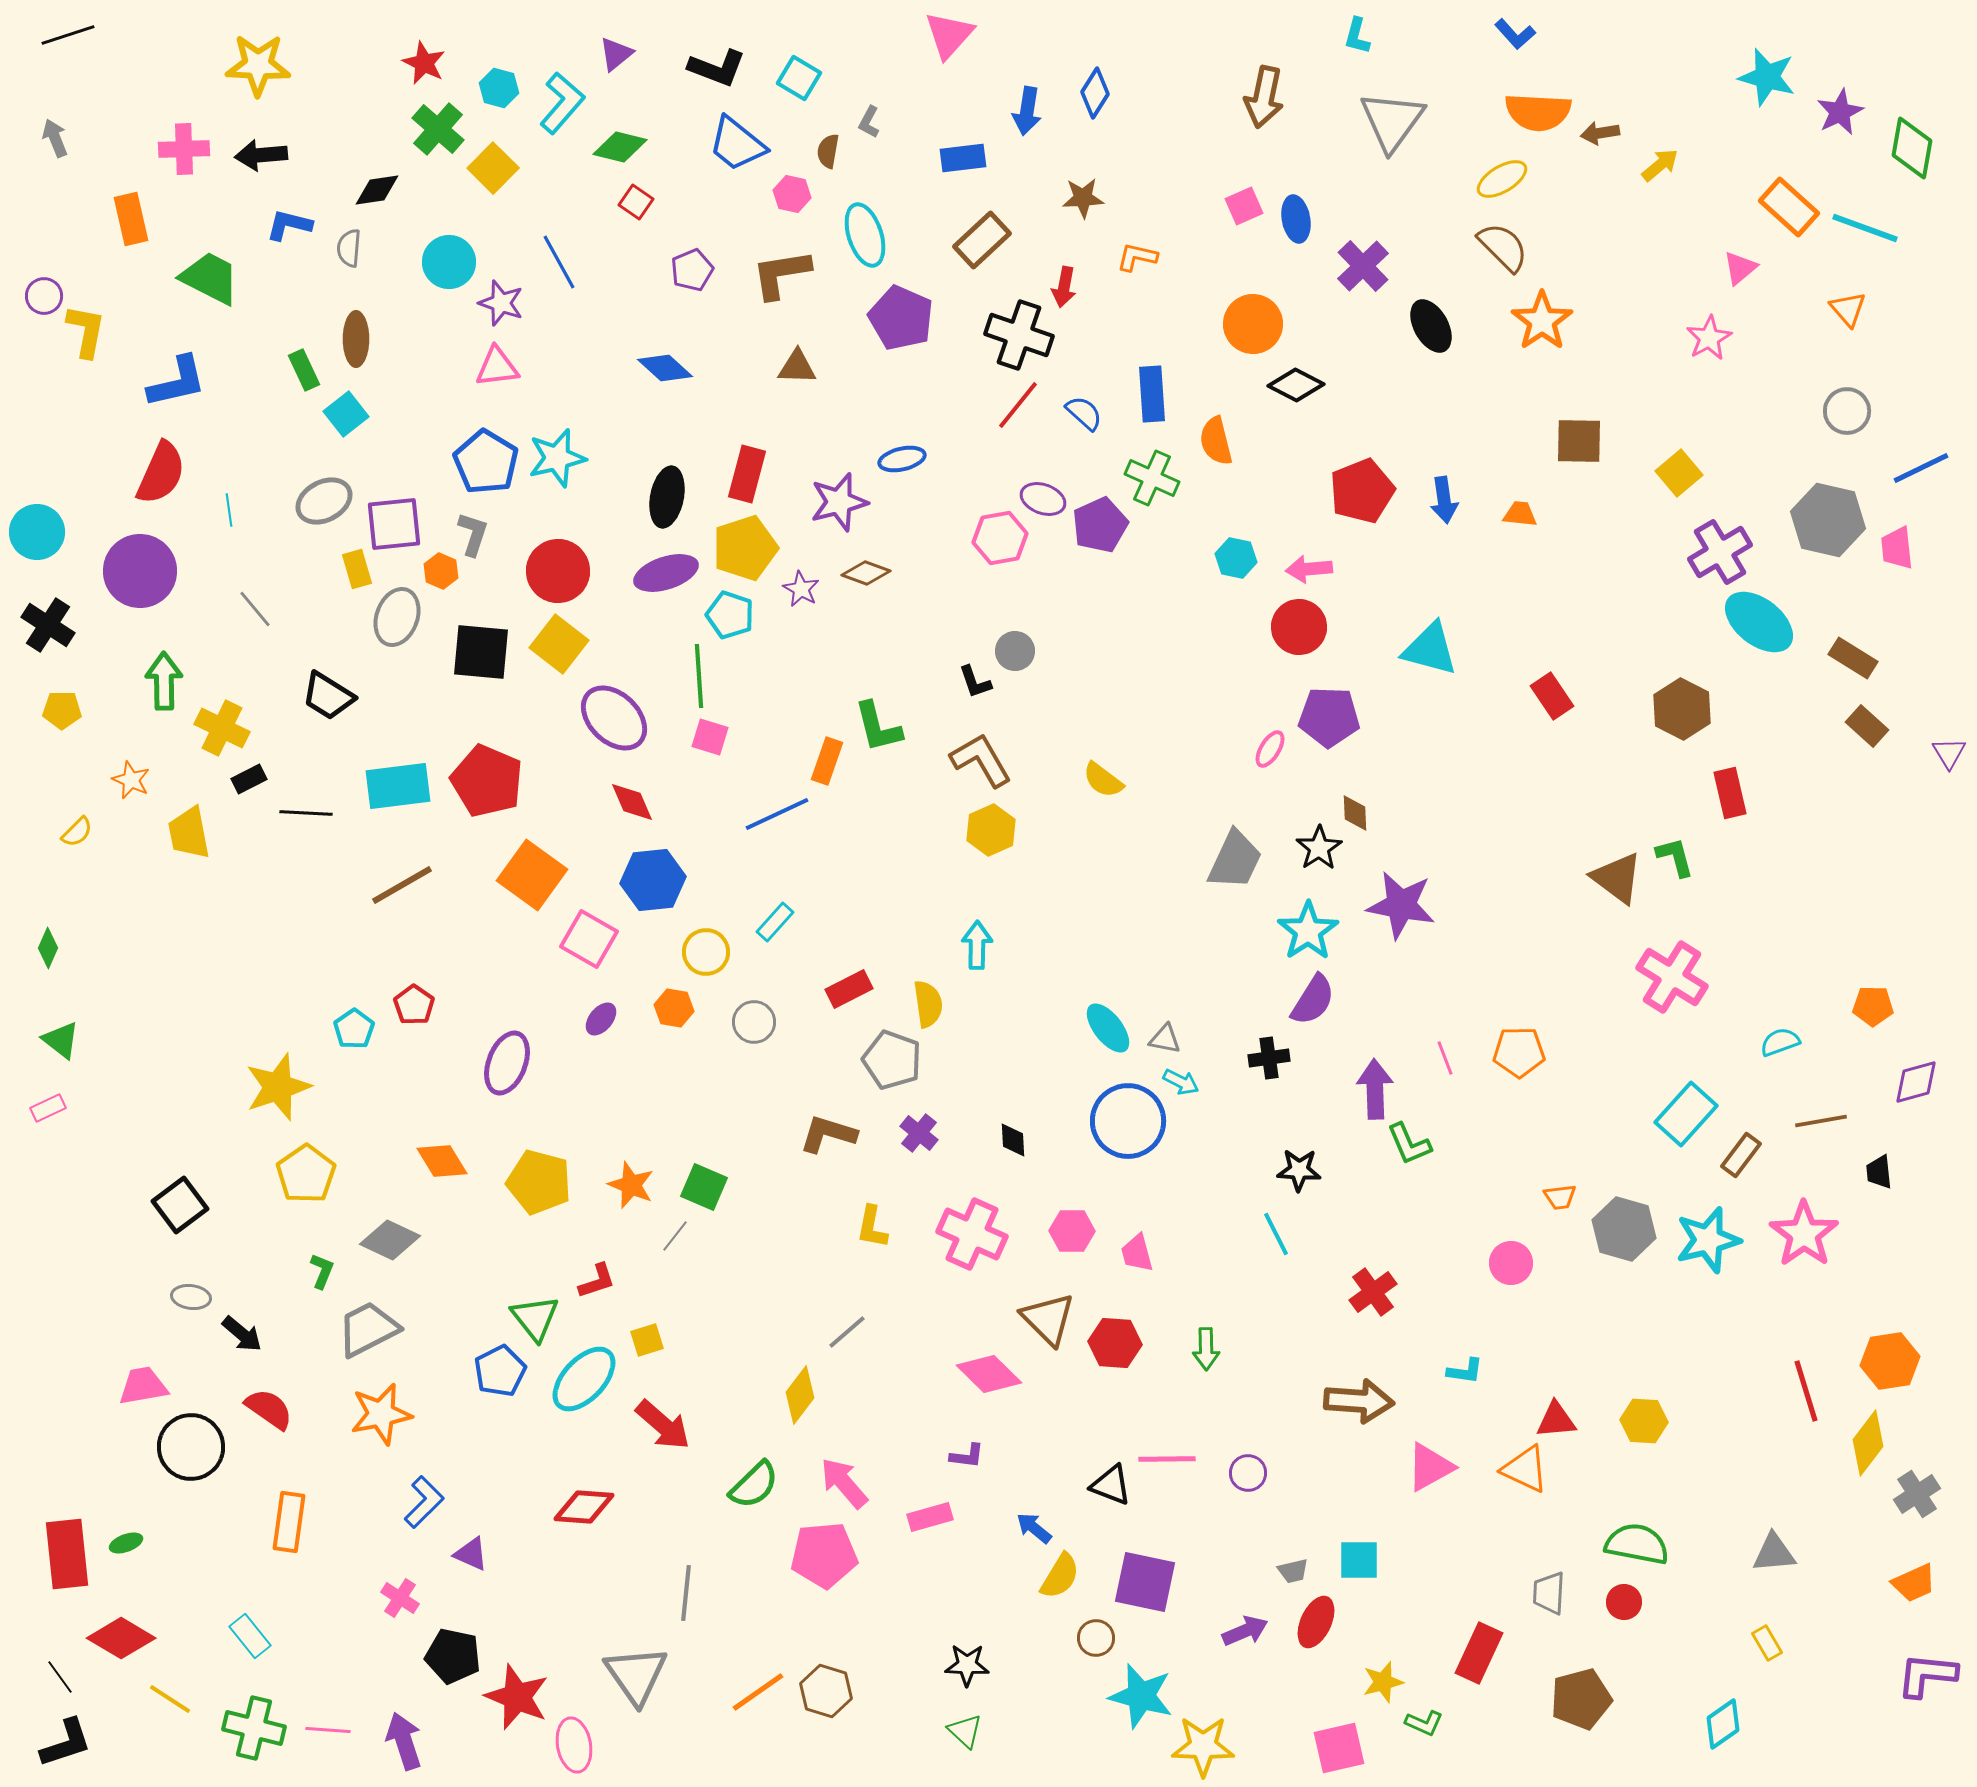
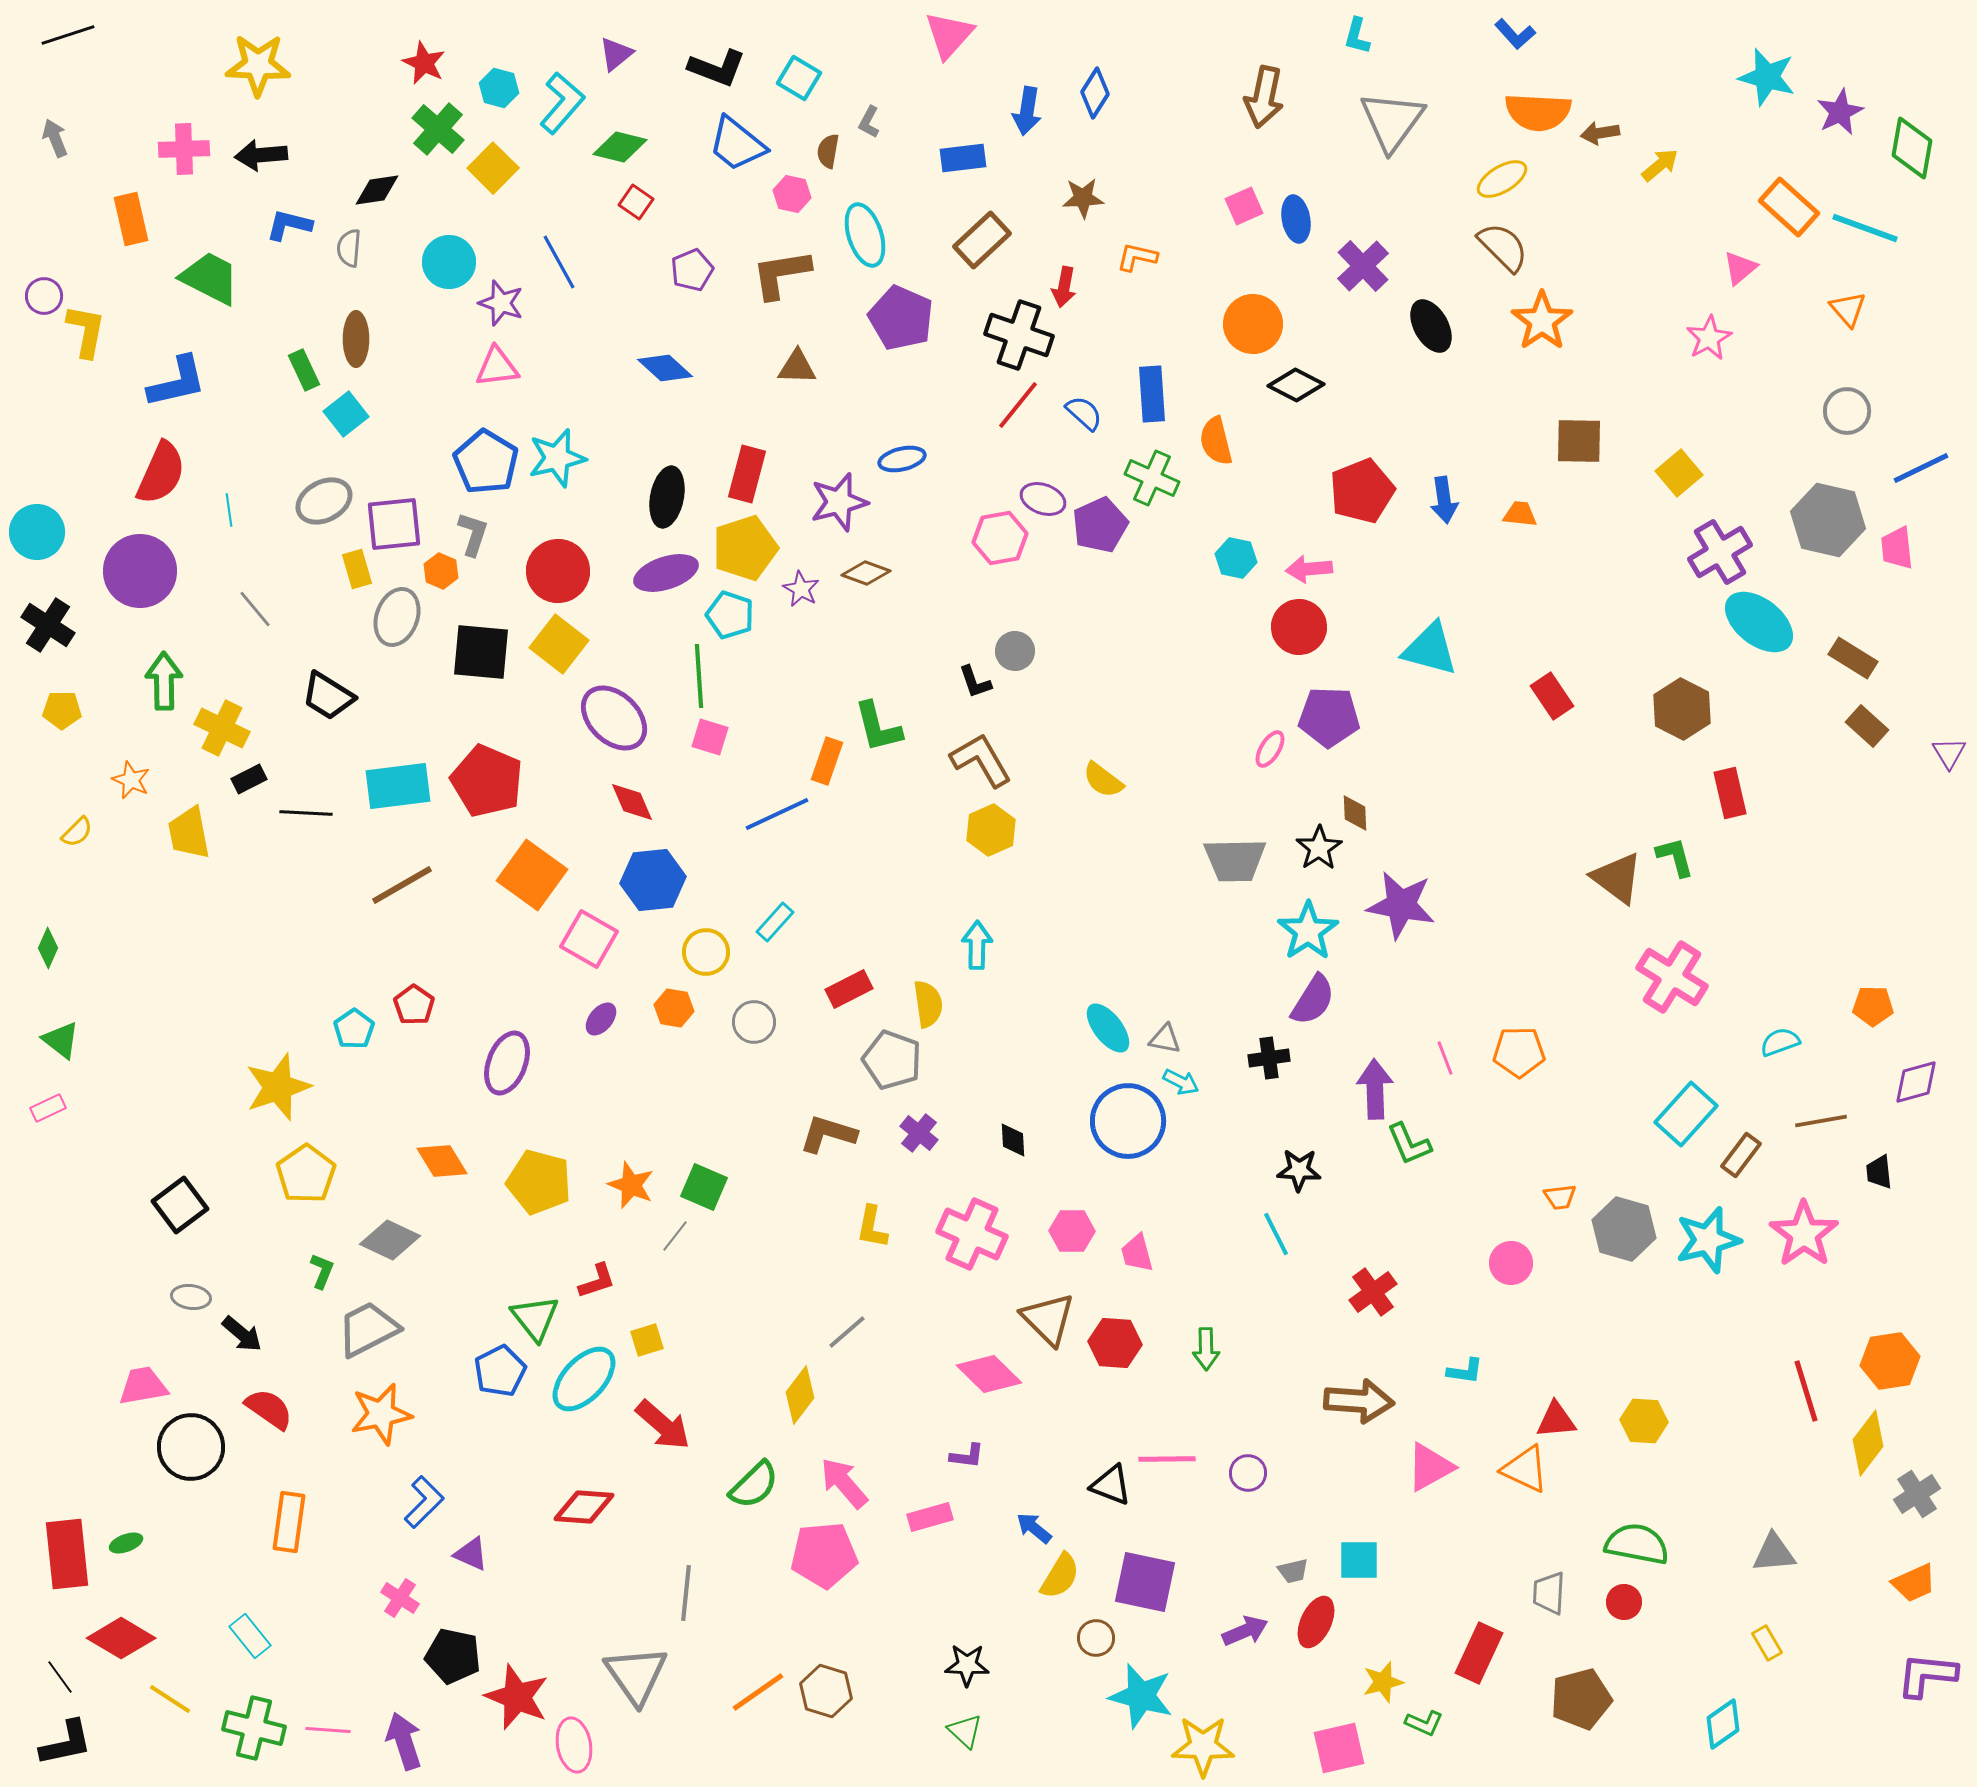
gray trapezoid at (1235, 860): rotated 64 degrees clockwise
black L-shape at (66, 1743): rotated 6 degrees clockwise
